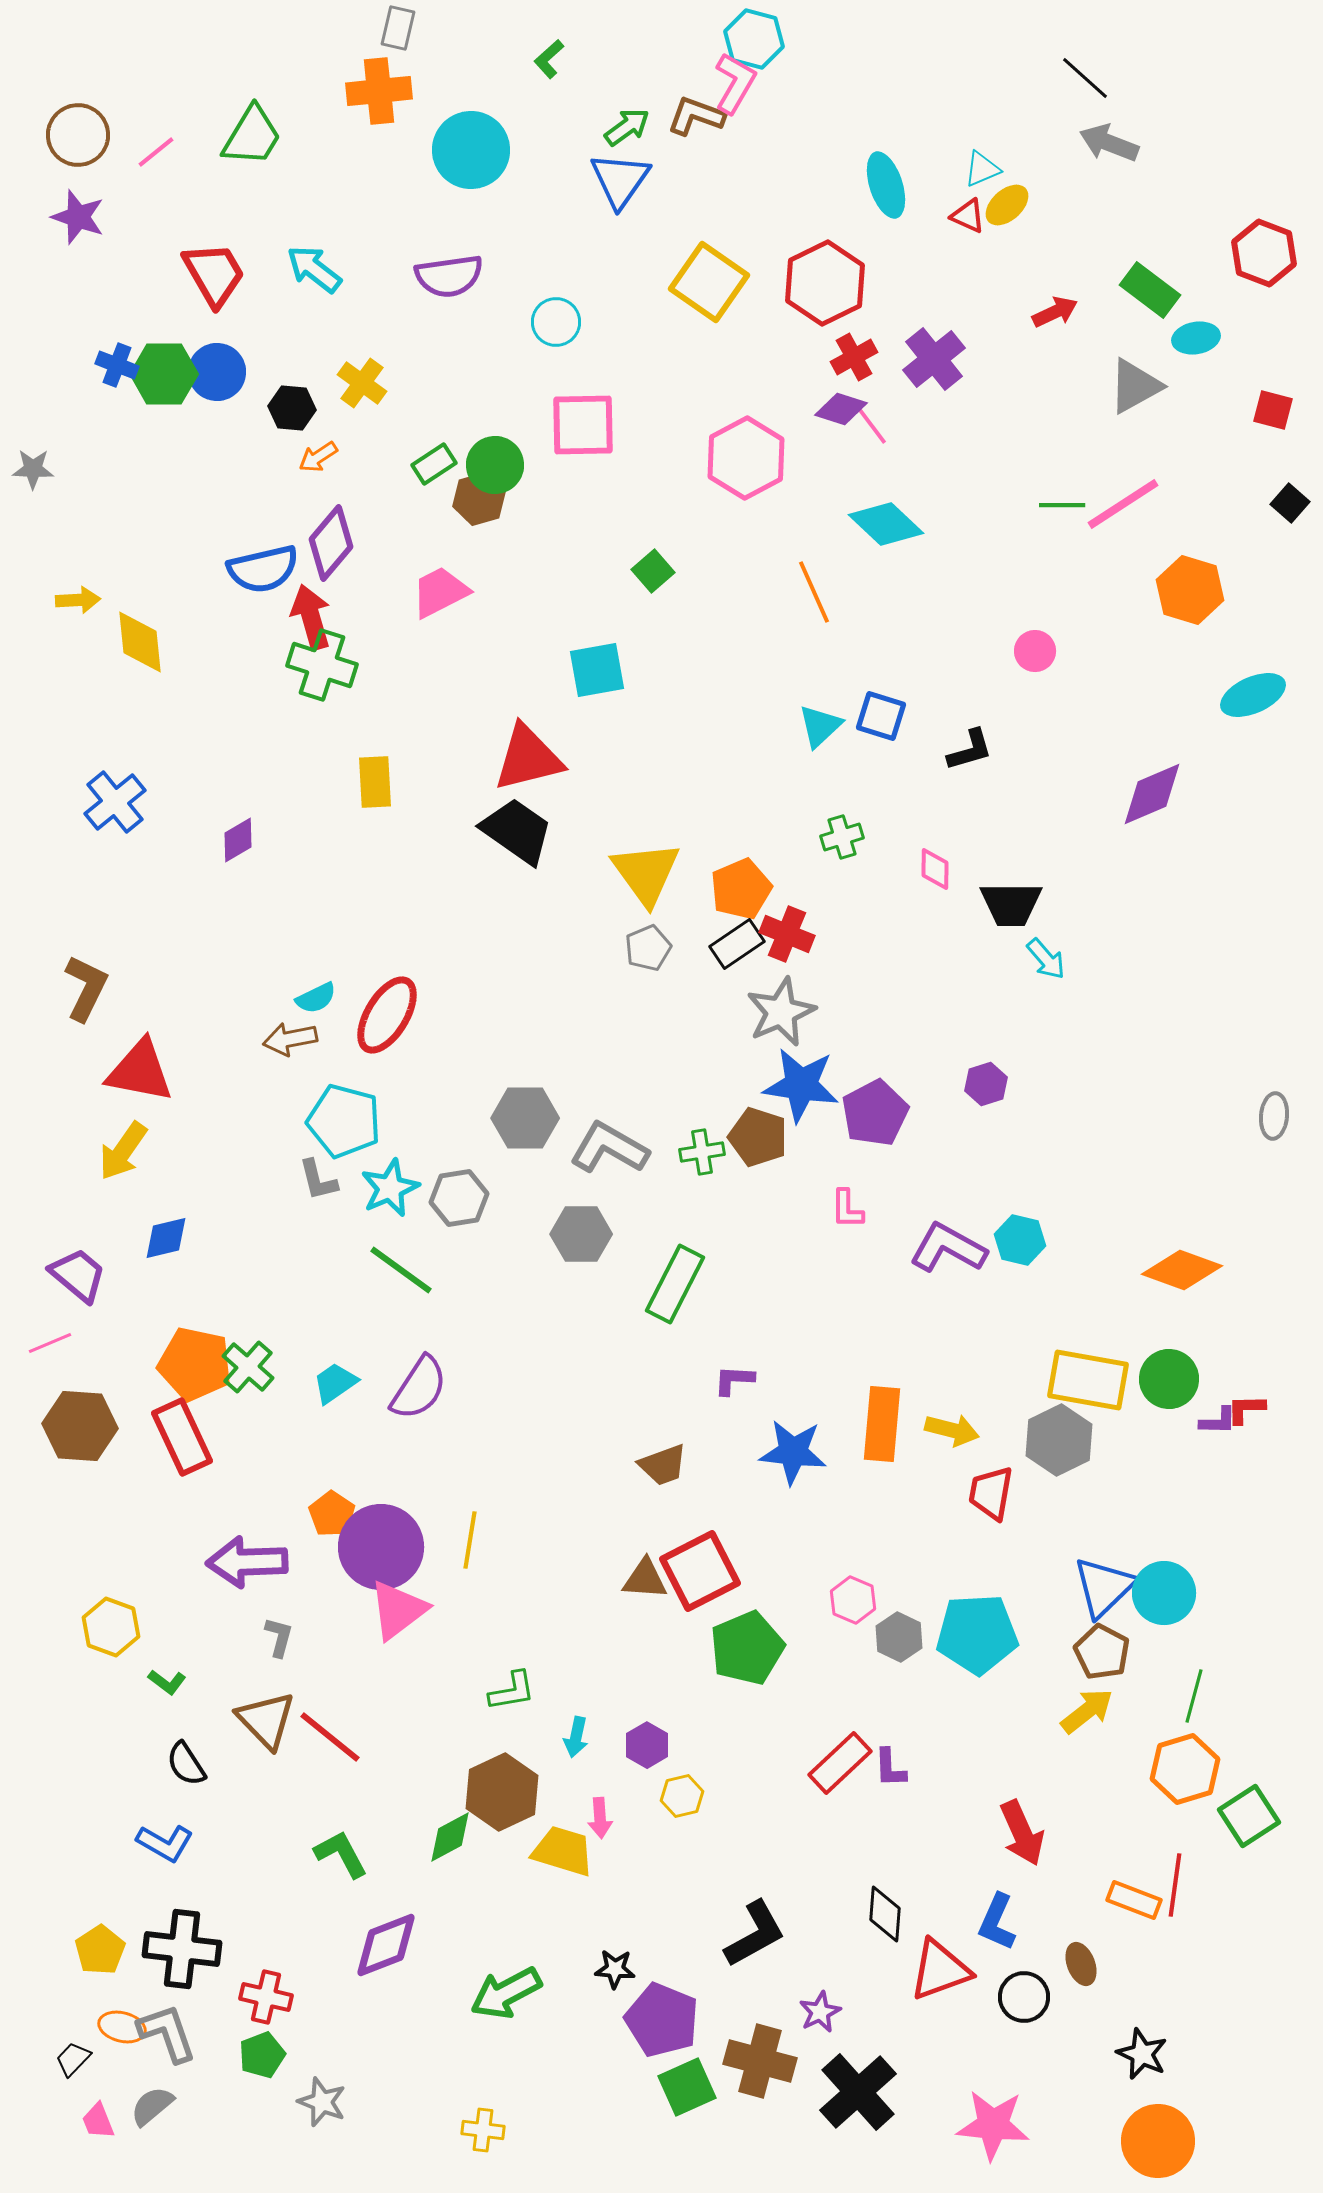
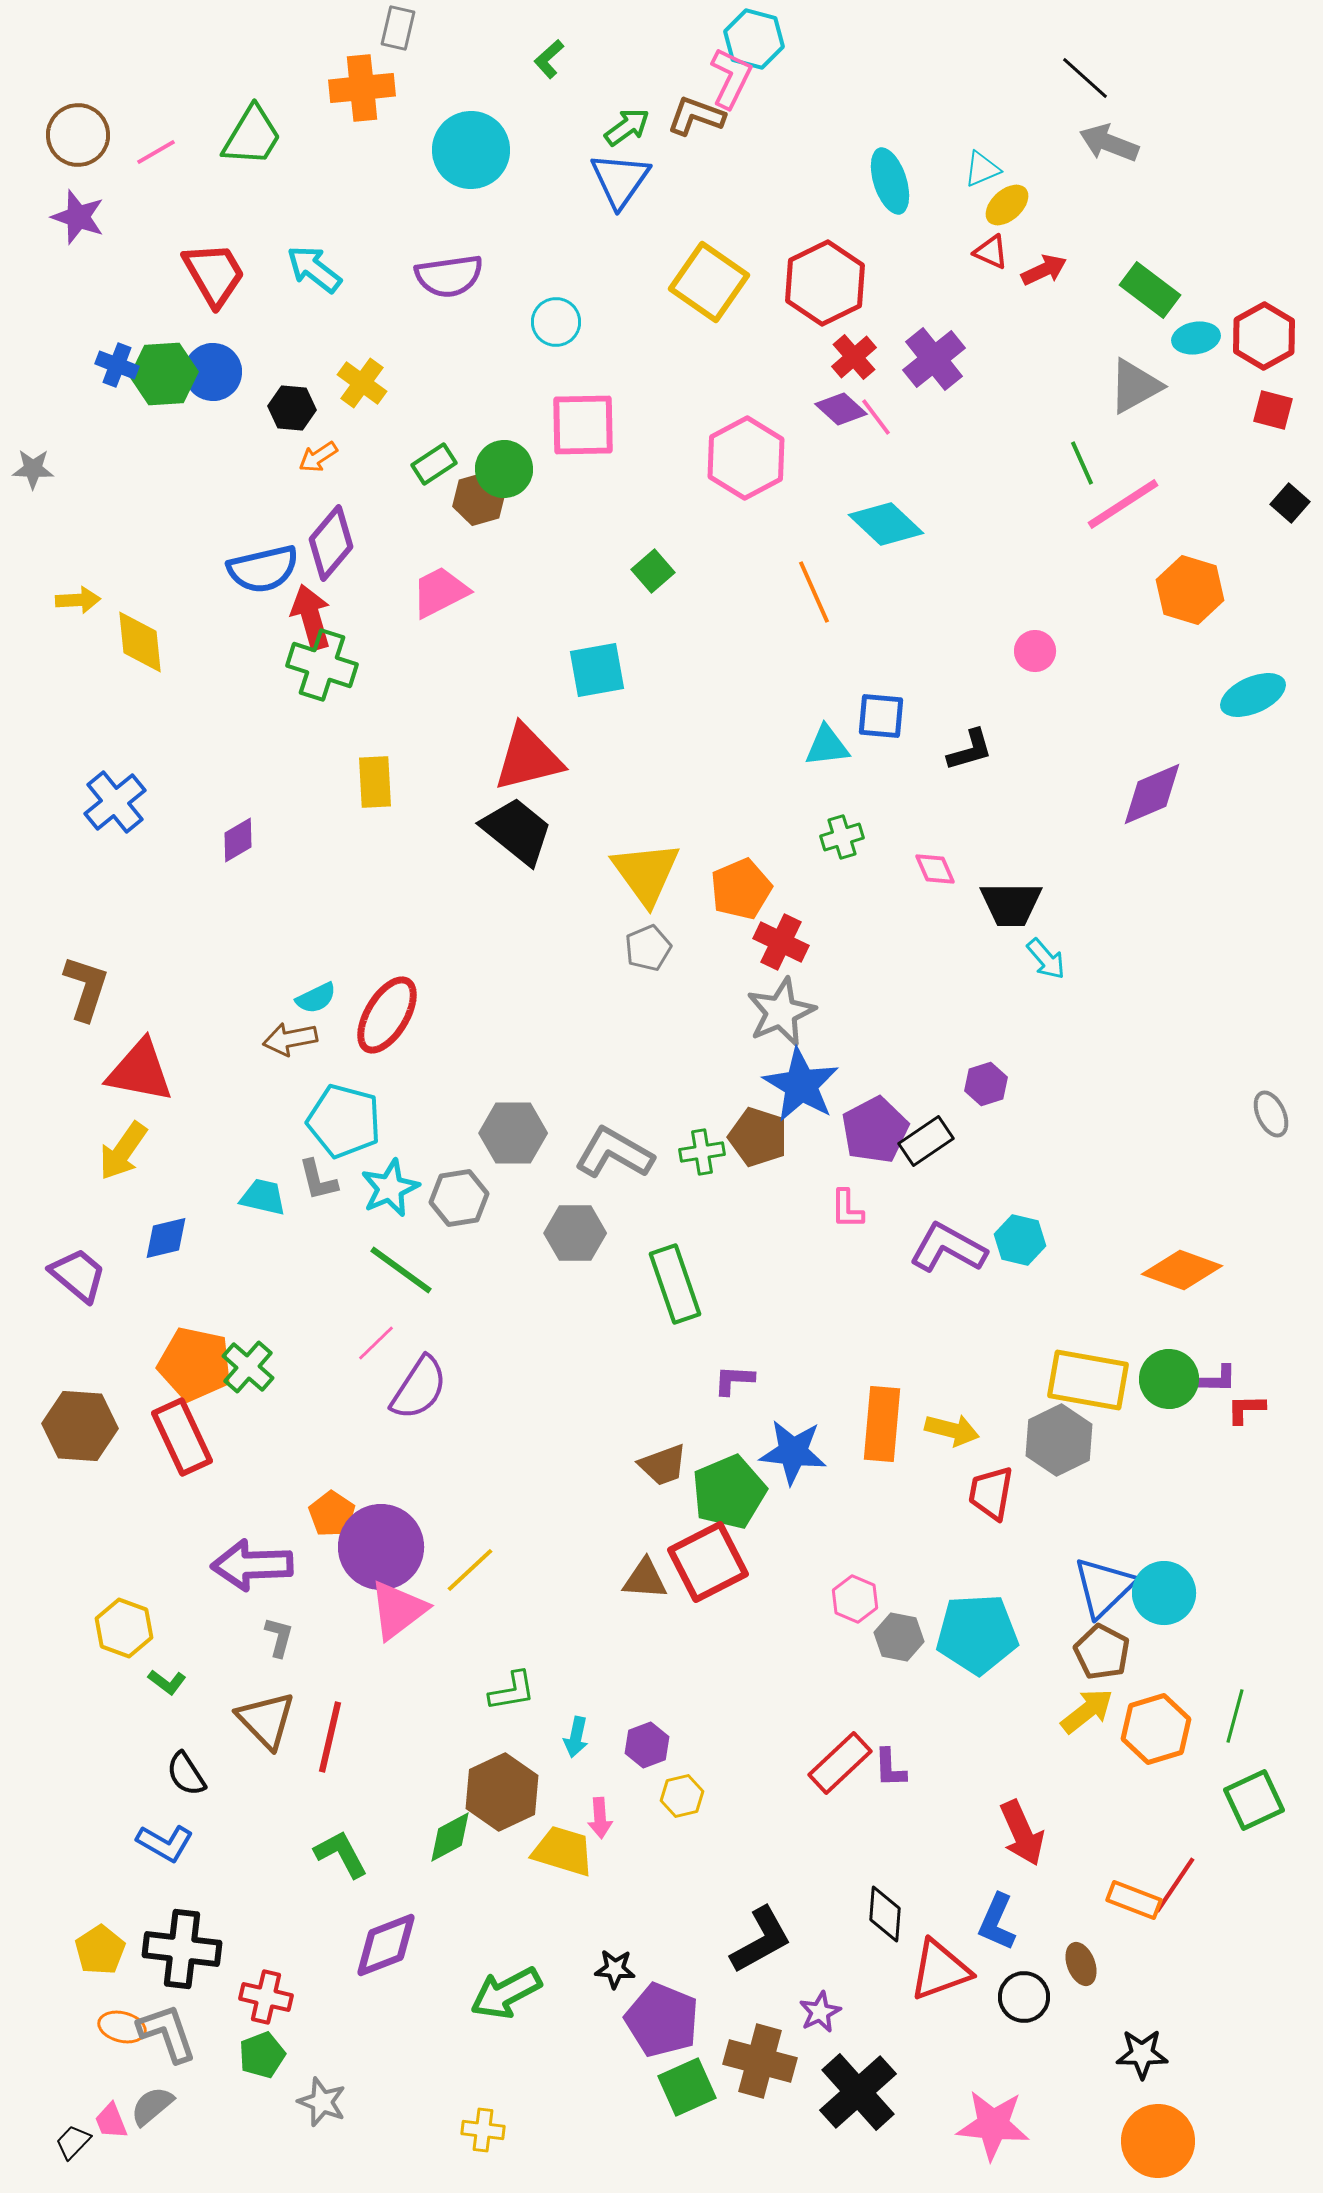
pink L-shape at (735, 83): moved 4 px left, 5 px up; rotated 4 degrees counterclockwise
orange cross at (379, 91): moved 17 px left, 3 px up
pink line at (156, 152): rotated 9 degrees clockwise
cyan ellipse at (886, 185): moved 4 px right, 4 px up
red triangle at (968, 216): moved 23 px right, 36 px down
red hexagon at (1264, 253): moved 83 px down; rotated 10 degrees clockwise
red arrow at (1055, 312): moved 11 px left, 42 px up
red cross at (854, 357): rotated 12 degrees counterclockwise
blue circle at (217, 372): moved 4 px left
green hexagon at (164, 374): rotated 4 degrees counterclockwise
purple diamond at (841, 409): rotated 24 degrees clockwise
pink line at (872, 426): moved 4 px right, 9 px up
green circle at (495, 465): moved 9 px right, 4 px down
green line at (1062, 505): moved 20 px right, 42 px up; rotated 66 degrees clockwise
blue square at (881, 716): rotated 12 degrees counterclockwise
cyan triangle at (820, 726): moved 7 px right, 20 px down; rotated 36 degrees clockwise
black trapezoid at (517, 831): rotated 4 degrees clockwise
pink diamond at (935, 869): rotated 24 degrees counterclockwise
red cross at (787, 934): moved 6 px left, 8 px down; rotated 4 degrees clockwise
black rectangle at (737, 944): moved 189 px right, 197 px down
brown L-shape at (86, 988): rotated 8 degrees counterclockwise
blue star at (801, 1085): rotated 22 degrees clockwise
purple pentagon at (875, 1113): moved 17 px down
gray ellipse at (1274, 1116): moved 3 px left, 2 px up; rotated 30 degrees counterclockwise
gray hexagon at (525, 1118): moved 12 px left, 15 px down
gray L-shape at (609, 1148): moved 5 px right, 5 px down
gray hexagon at (581, 1234): moved 6 px left, 1 px up
green rectangle at (675, 1284): rotated 46 degrees counterclockwise
pink line at (50, 1343): moved 326 px right; rotated 21 degrees counterclockwise
cyan trapezoid at (335, 1383): moved 72 px left, 186 px up; rotated 48 degrees clockwise
purple L-shape at (1218, 1421): moved 42 px up
yellow line at (470, 1540): moved 30 px down; rotated 38 degrees clockwise
purple arrow at (247, 1562): moved 5 px right, 3 px down
red square at (700, 1571): moved 8 px right, 9 px up
pink hexagon at (853, 1600): moved 2 px right, 1 px up
yellow hexagon at (111, 1627): moved 13 px right, 1 px down
gray hexagon at (899, 1637): rotated 15 degrees counterclockwise
green pentagon at (747, 1648): moved 18 px left, 156 px up
green line at (1194, 1696): moved 41 px right, 20 px down
red line at (330, 1737): rotated 64 degrees clockwise
purple hexagon at (647, 1745): rotated 9 degrees clockwise
black semicircle at (186, 1764): moved 10 px down
orange hexagon at (1185, 1769): moved 29 px left, 40 px up
green square at (1249, 1816): moved 5 px right, 16 px up; rotated 8 degrees clockwise
red line at (1175, 1885): rotated 26 degrees clockwise
black L-shape at (755, 1934): moved 6 px right, 6 px down
black star at (1142, 2054): rotated 24 degrees counterclockwise
black trapezoid at (73, 2059): moved 83 px down
pink trapezoid at (98, 2121): moved 13 px right
